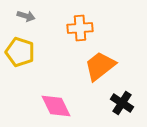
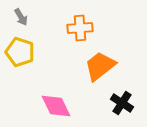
gray arrow: moved 5 px left, 1 px down; rotated 42 degrees clockwise
